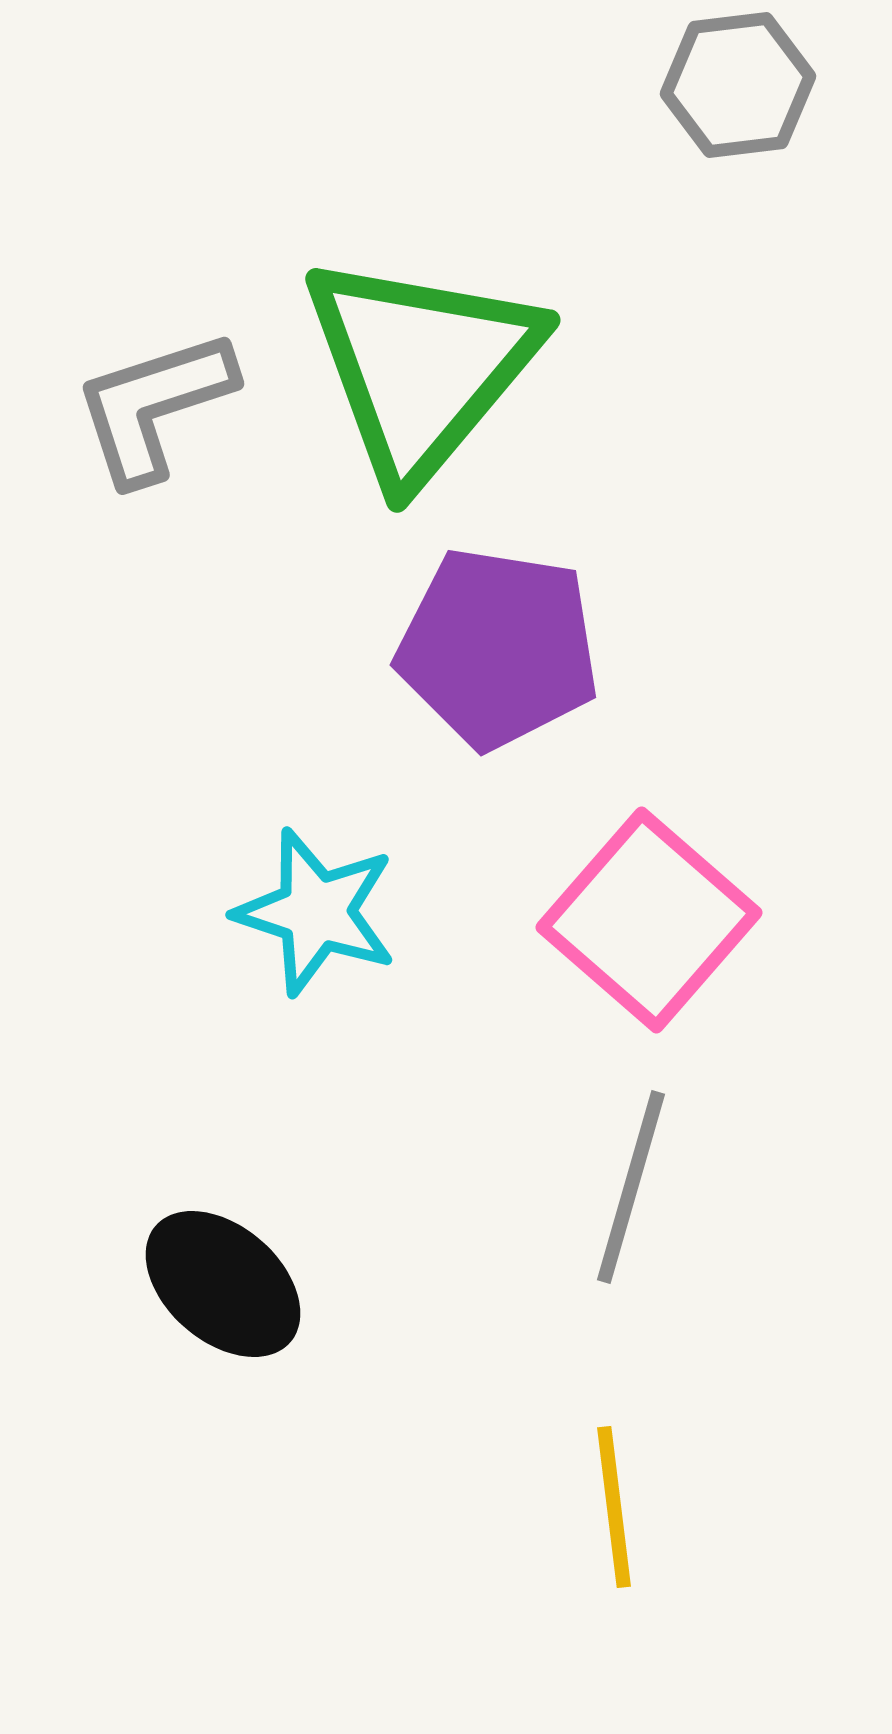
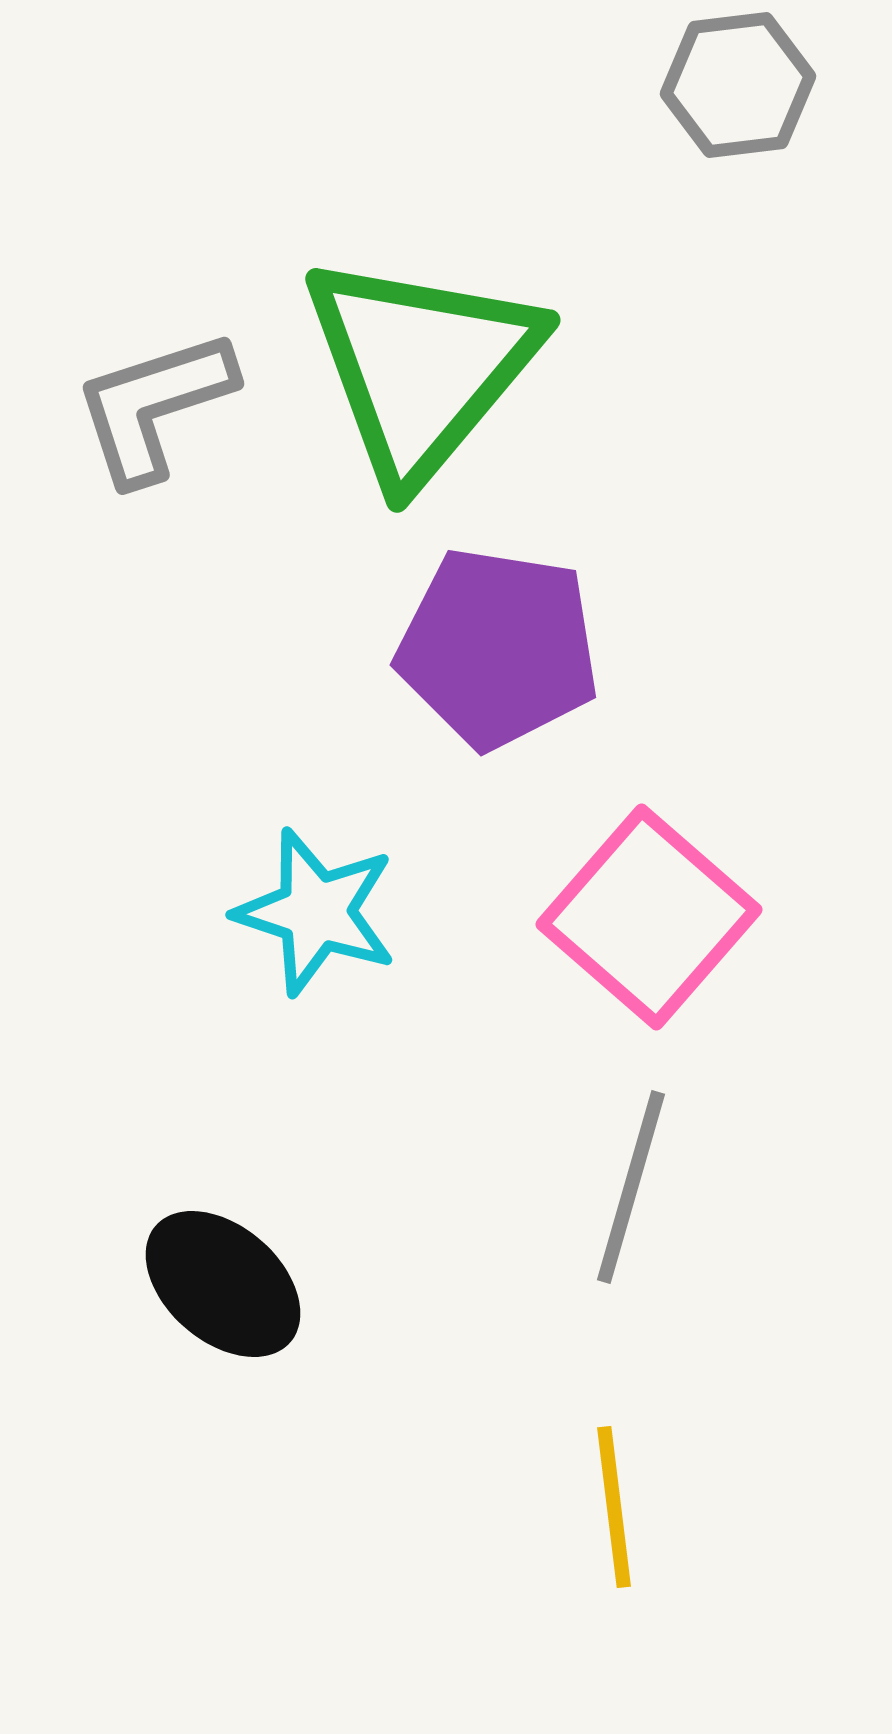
pink square: moved 3 px up
